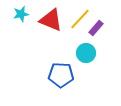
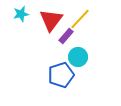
red triangle: rotated 45 degrees clockwise
purple rectangle: moved 30 px left, 8 px down
cyan circle: moved 8 px left, 4 px down
blue pentagon: rotated 20 degrees counterclockwise
